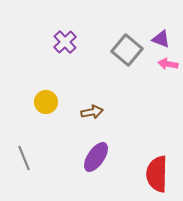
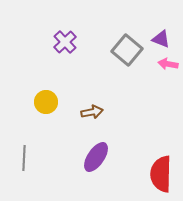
gray line: rotated 25 degrees clockwise
red semicircle: moved 4 px right
